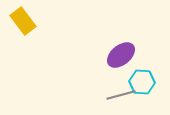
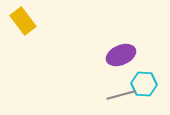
purple ellipse: rotated 16 degrees clockwise
cyan hexagon: moved 2 px right, 2 px down
